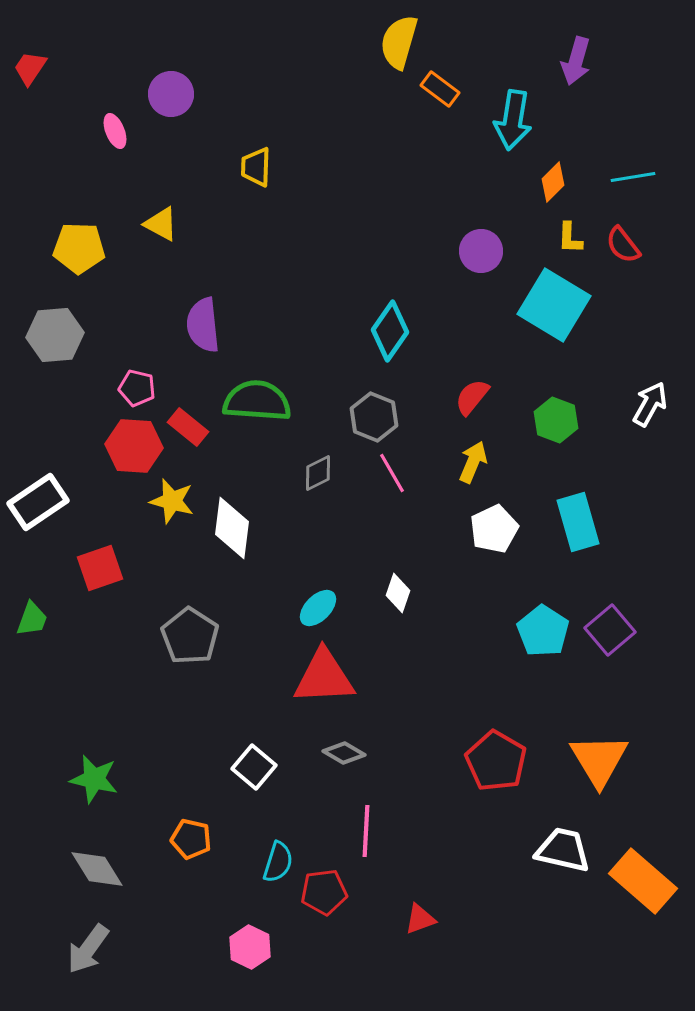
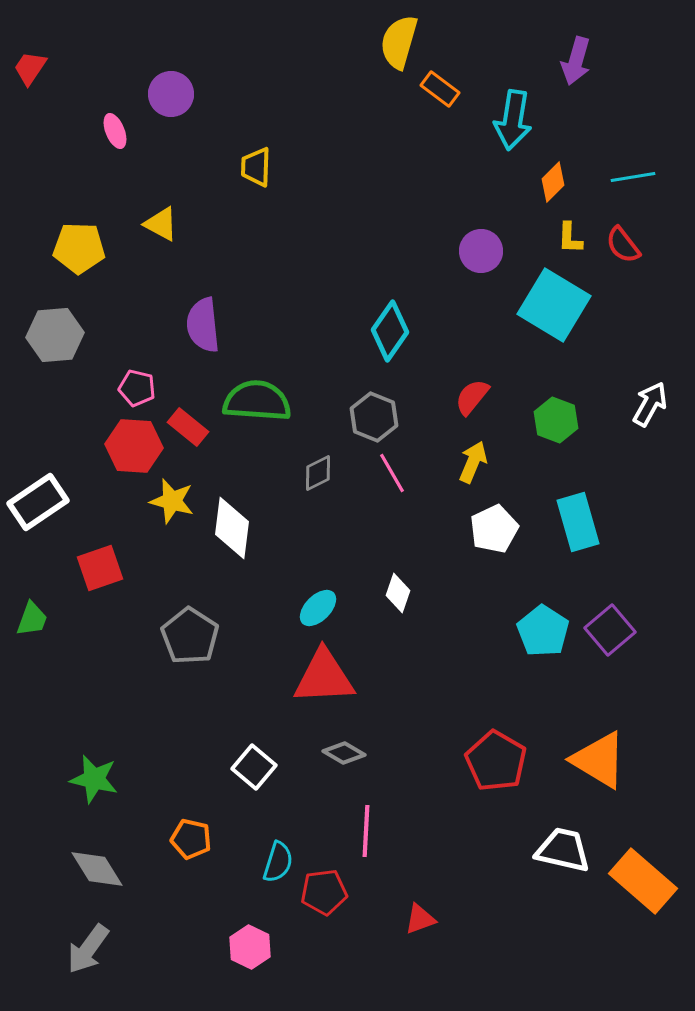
orange triangle at (599, 760): rotated 28 degrees counterclockwise
